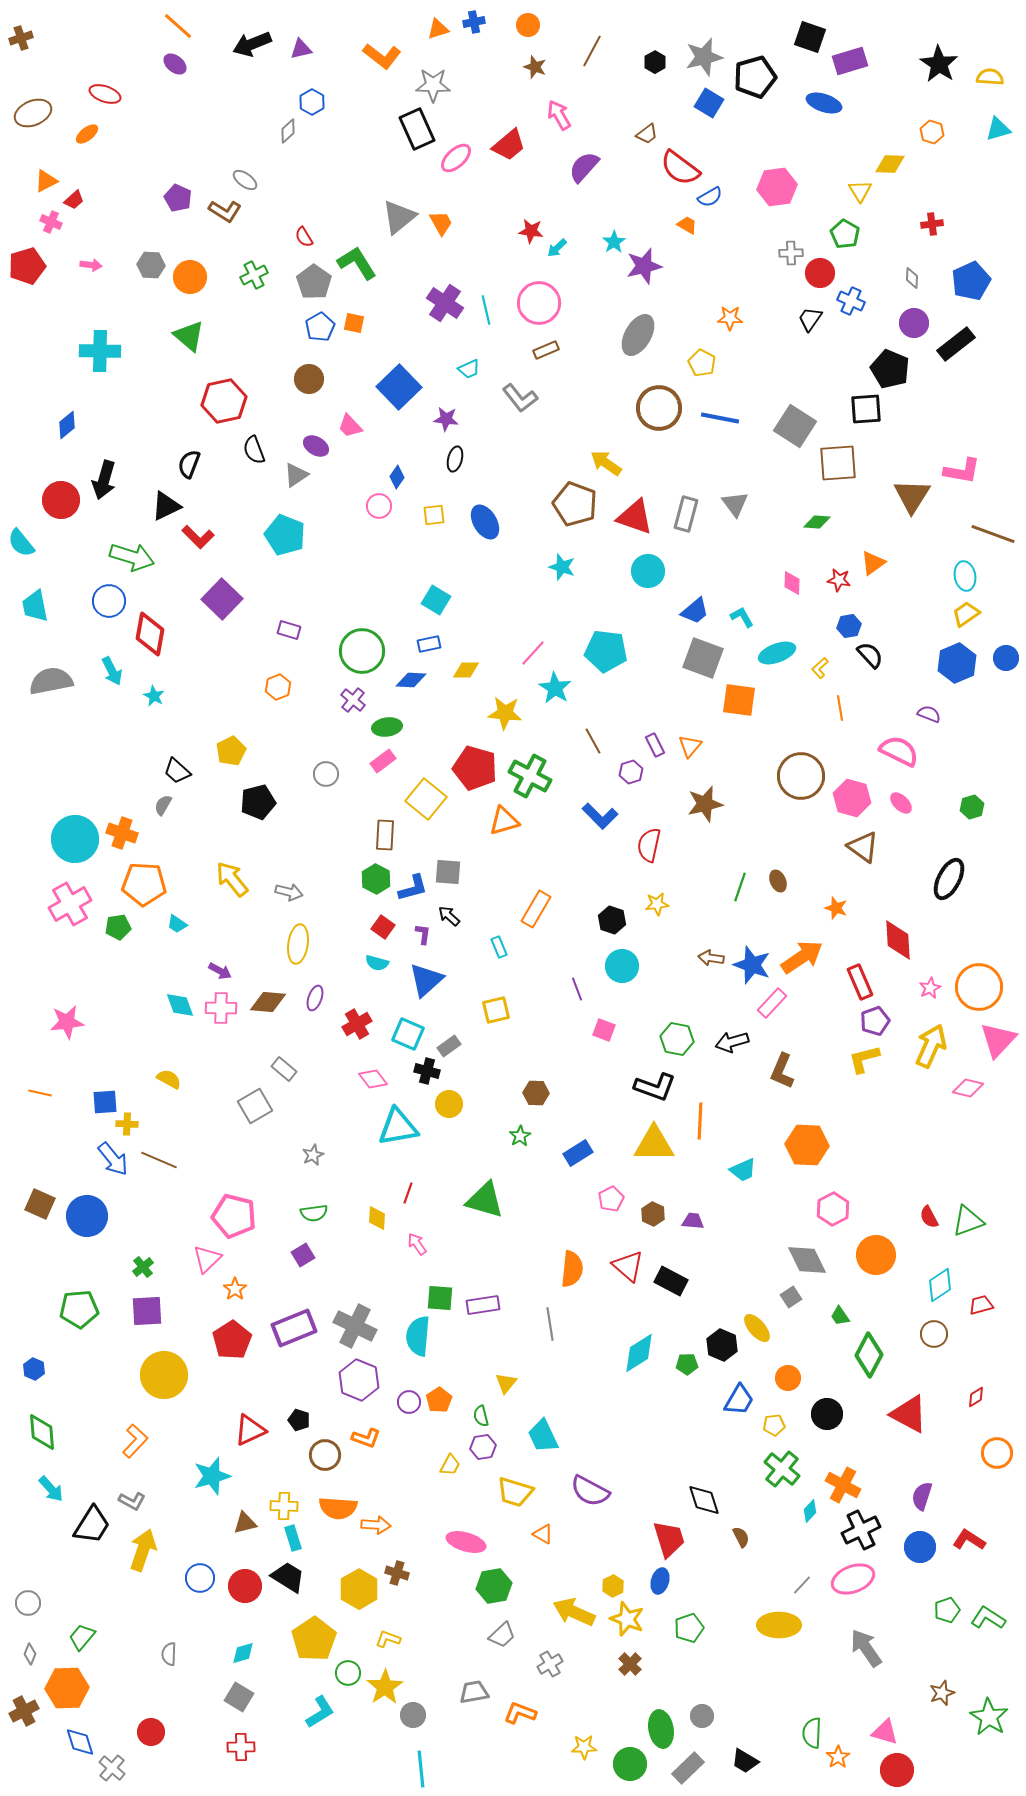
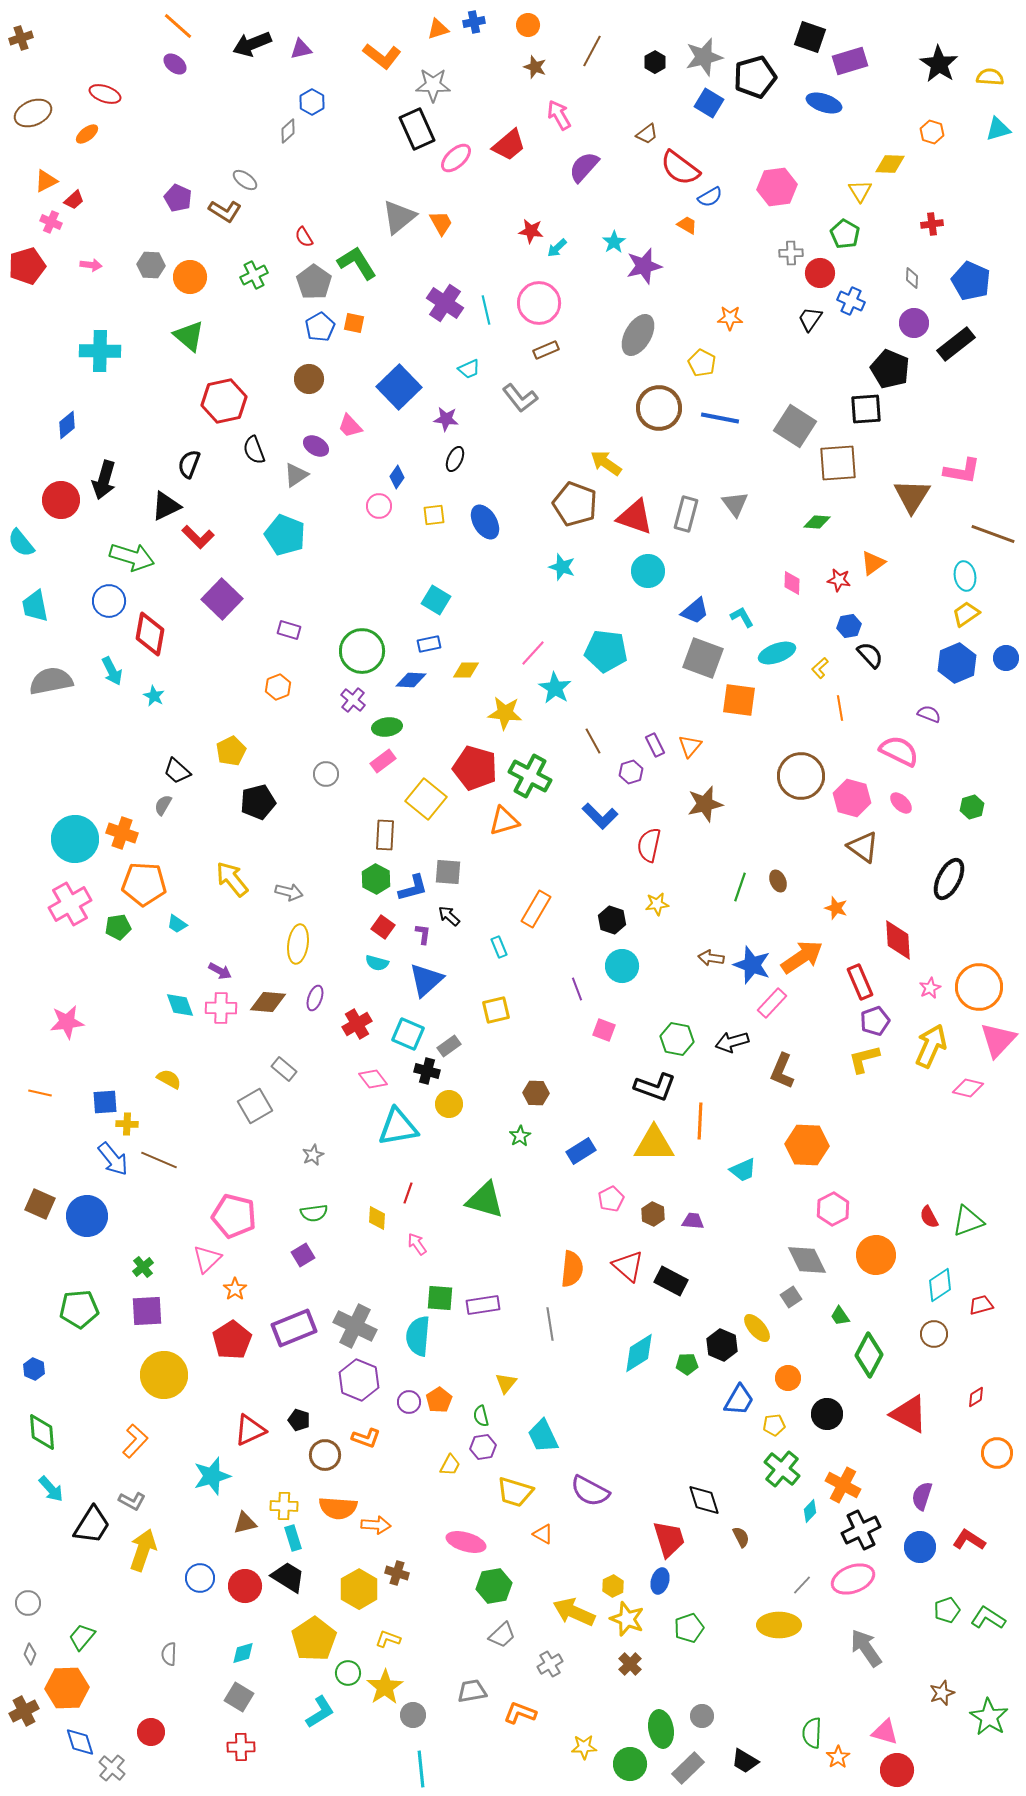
blue pentagon at (971, 281): rotated 24 degrees counterclockwise
black ellipse at (455, 459): rotated 10 degrees clockwise
blue rectangle at (578, 1153): moved 3 px right, 2 px up
gray trapezoid at (474, 1692): moved 2 px left, 1 px up
